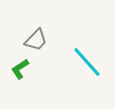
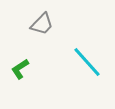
gray trapezoid: moved 6 px right, 16 px up
